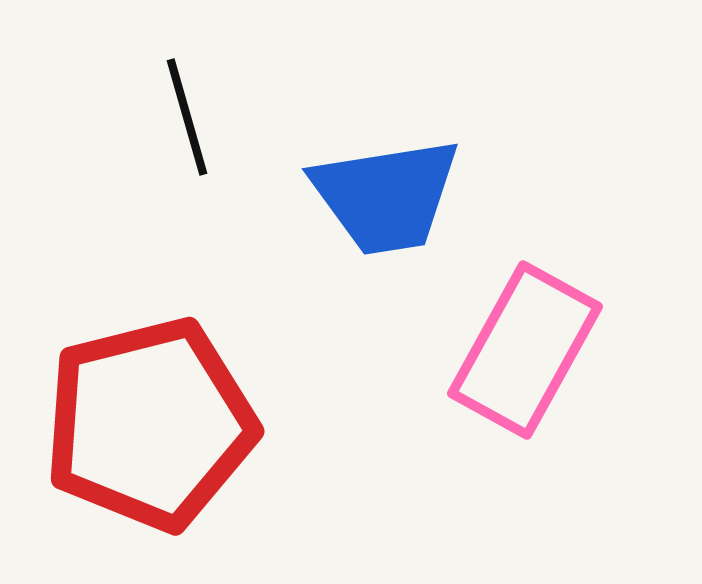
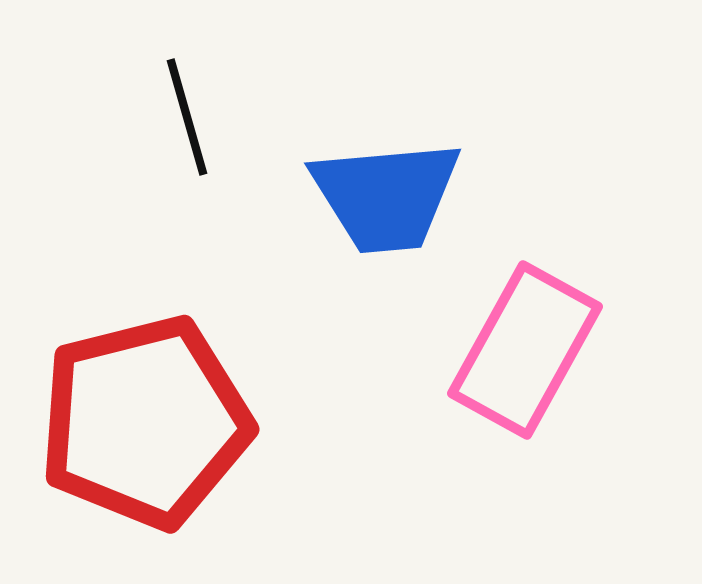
blue trapezoid: rotated 4 degrees clockwise
red pentagon: moved 5 px left, 2 px up
